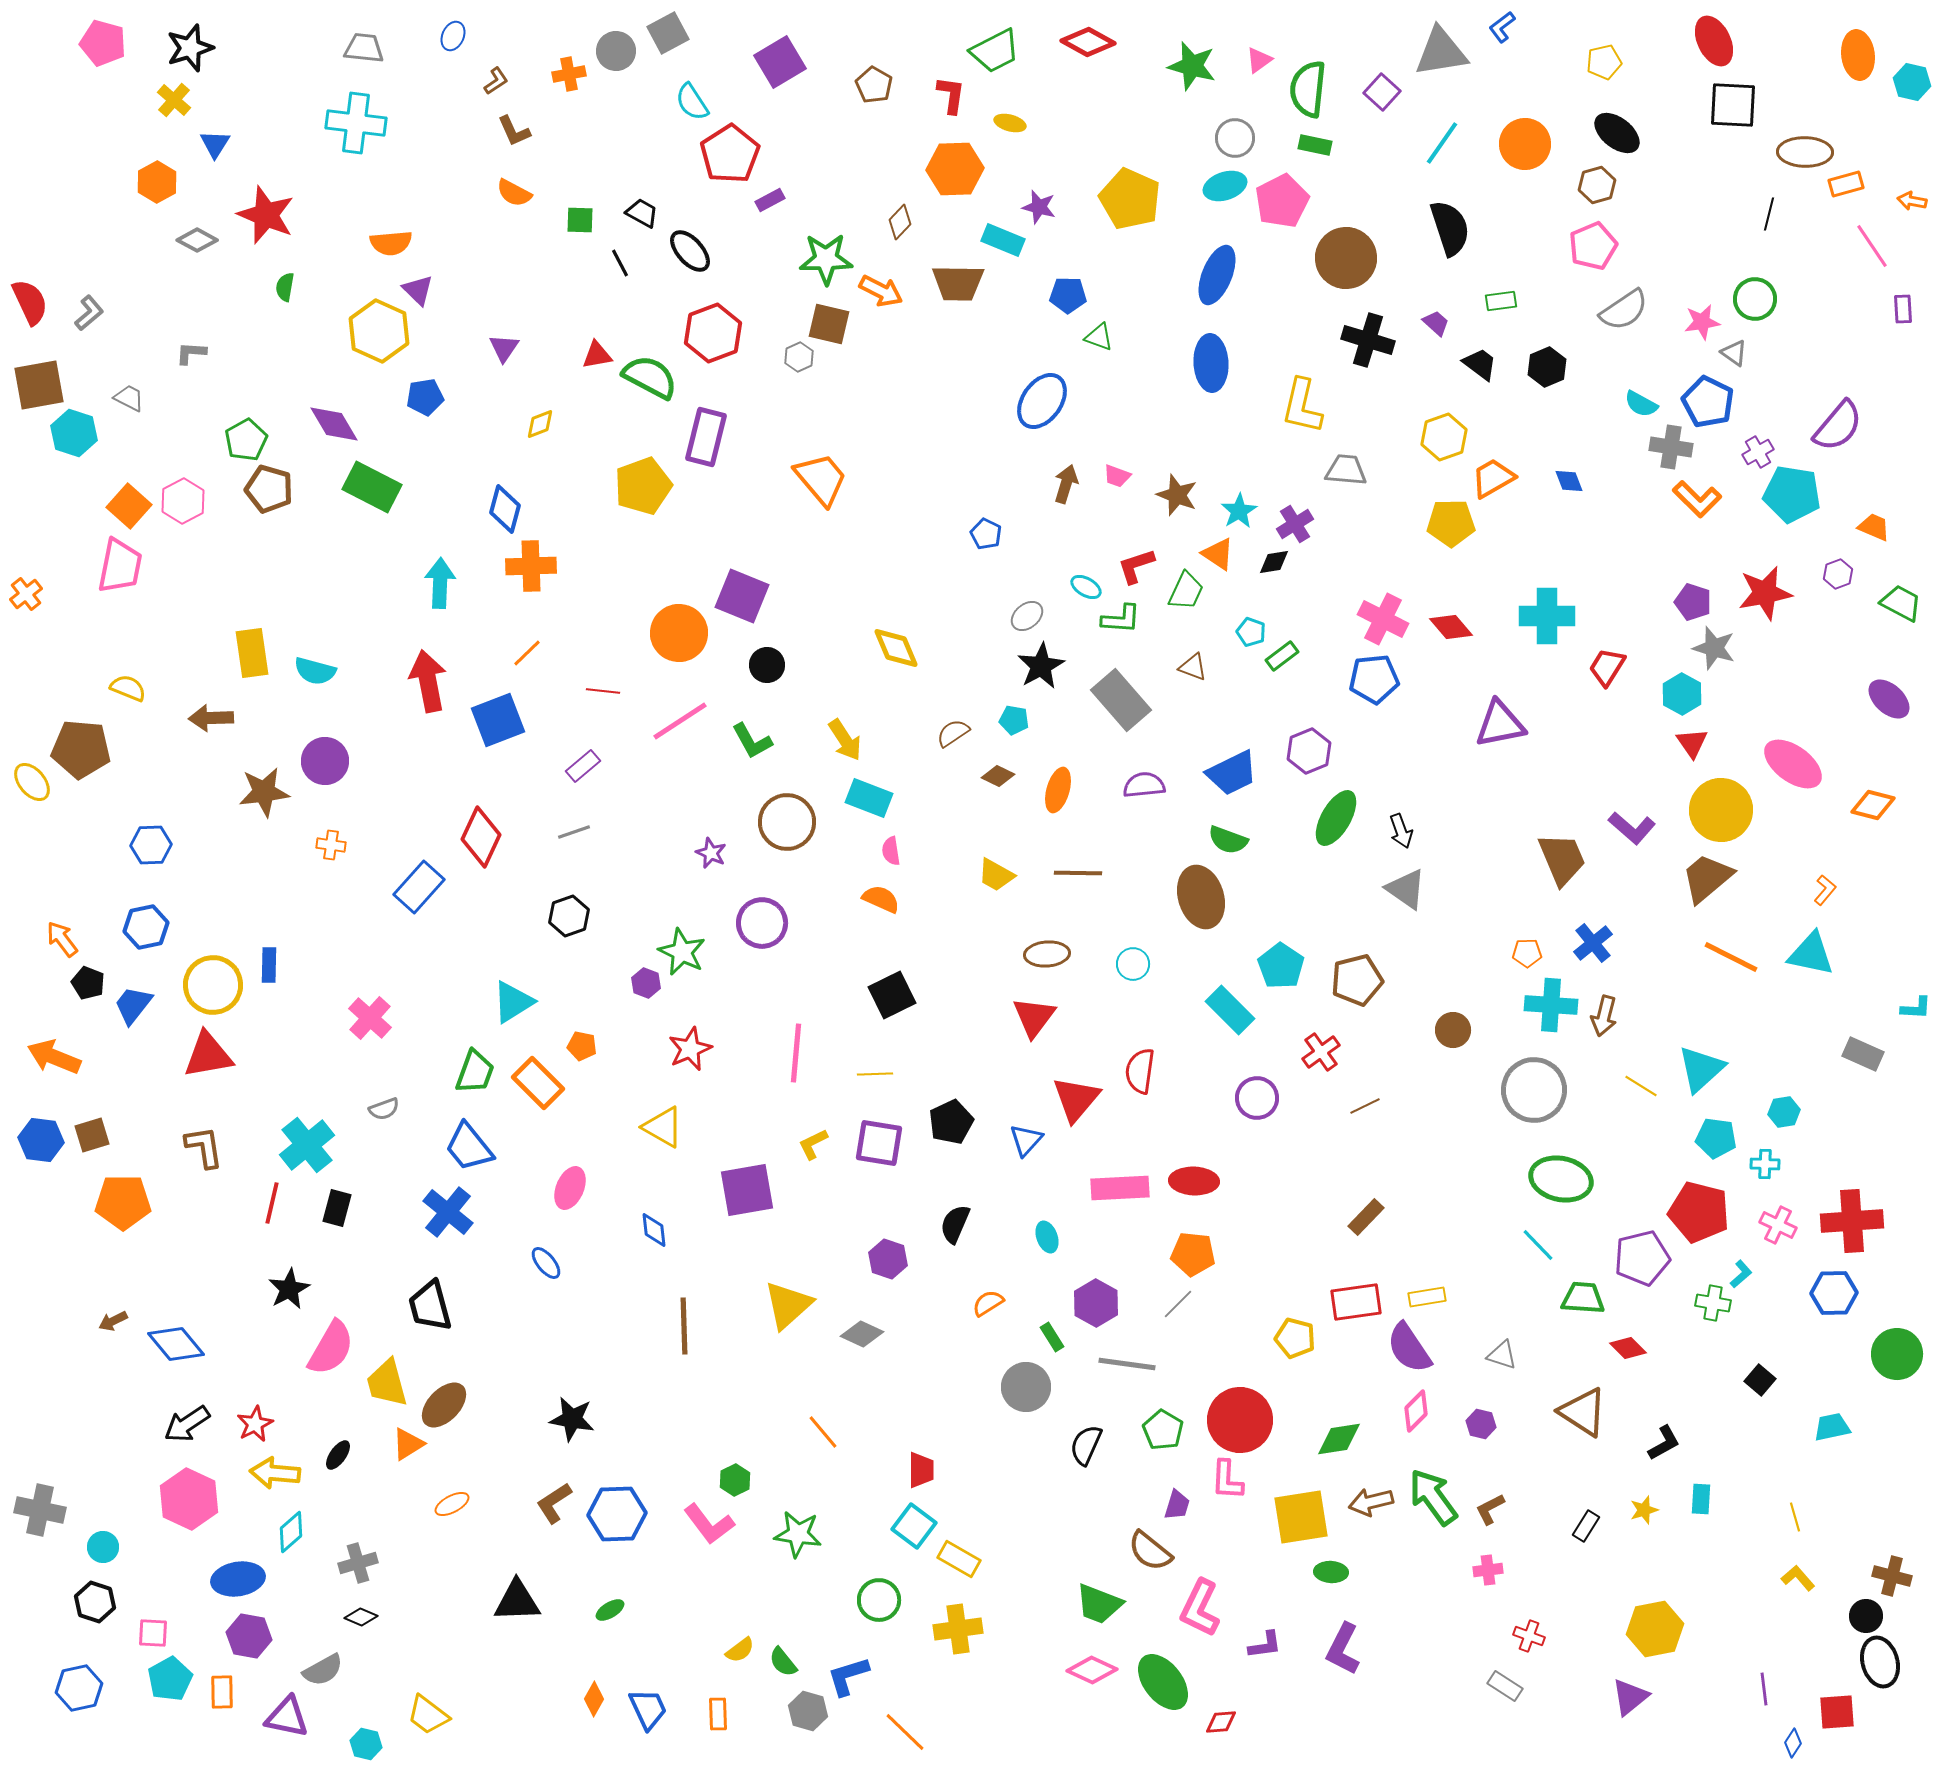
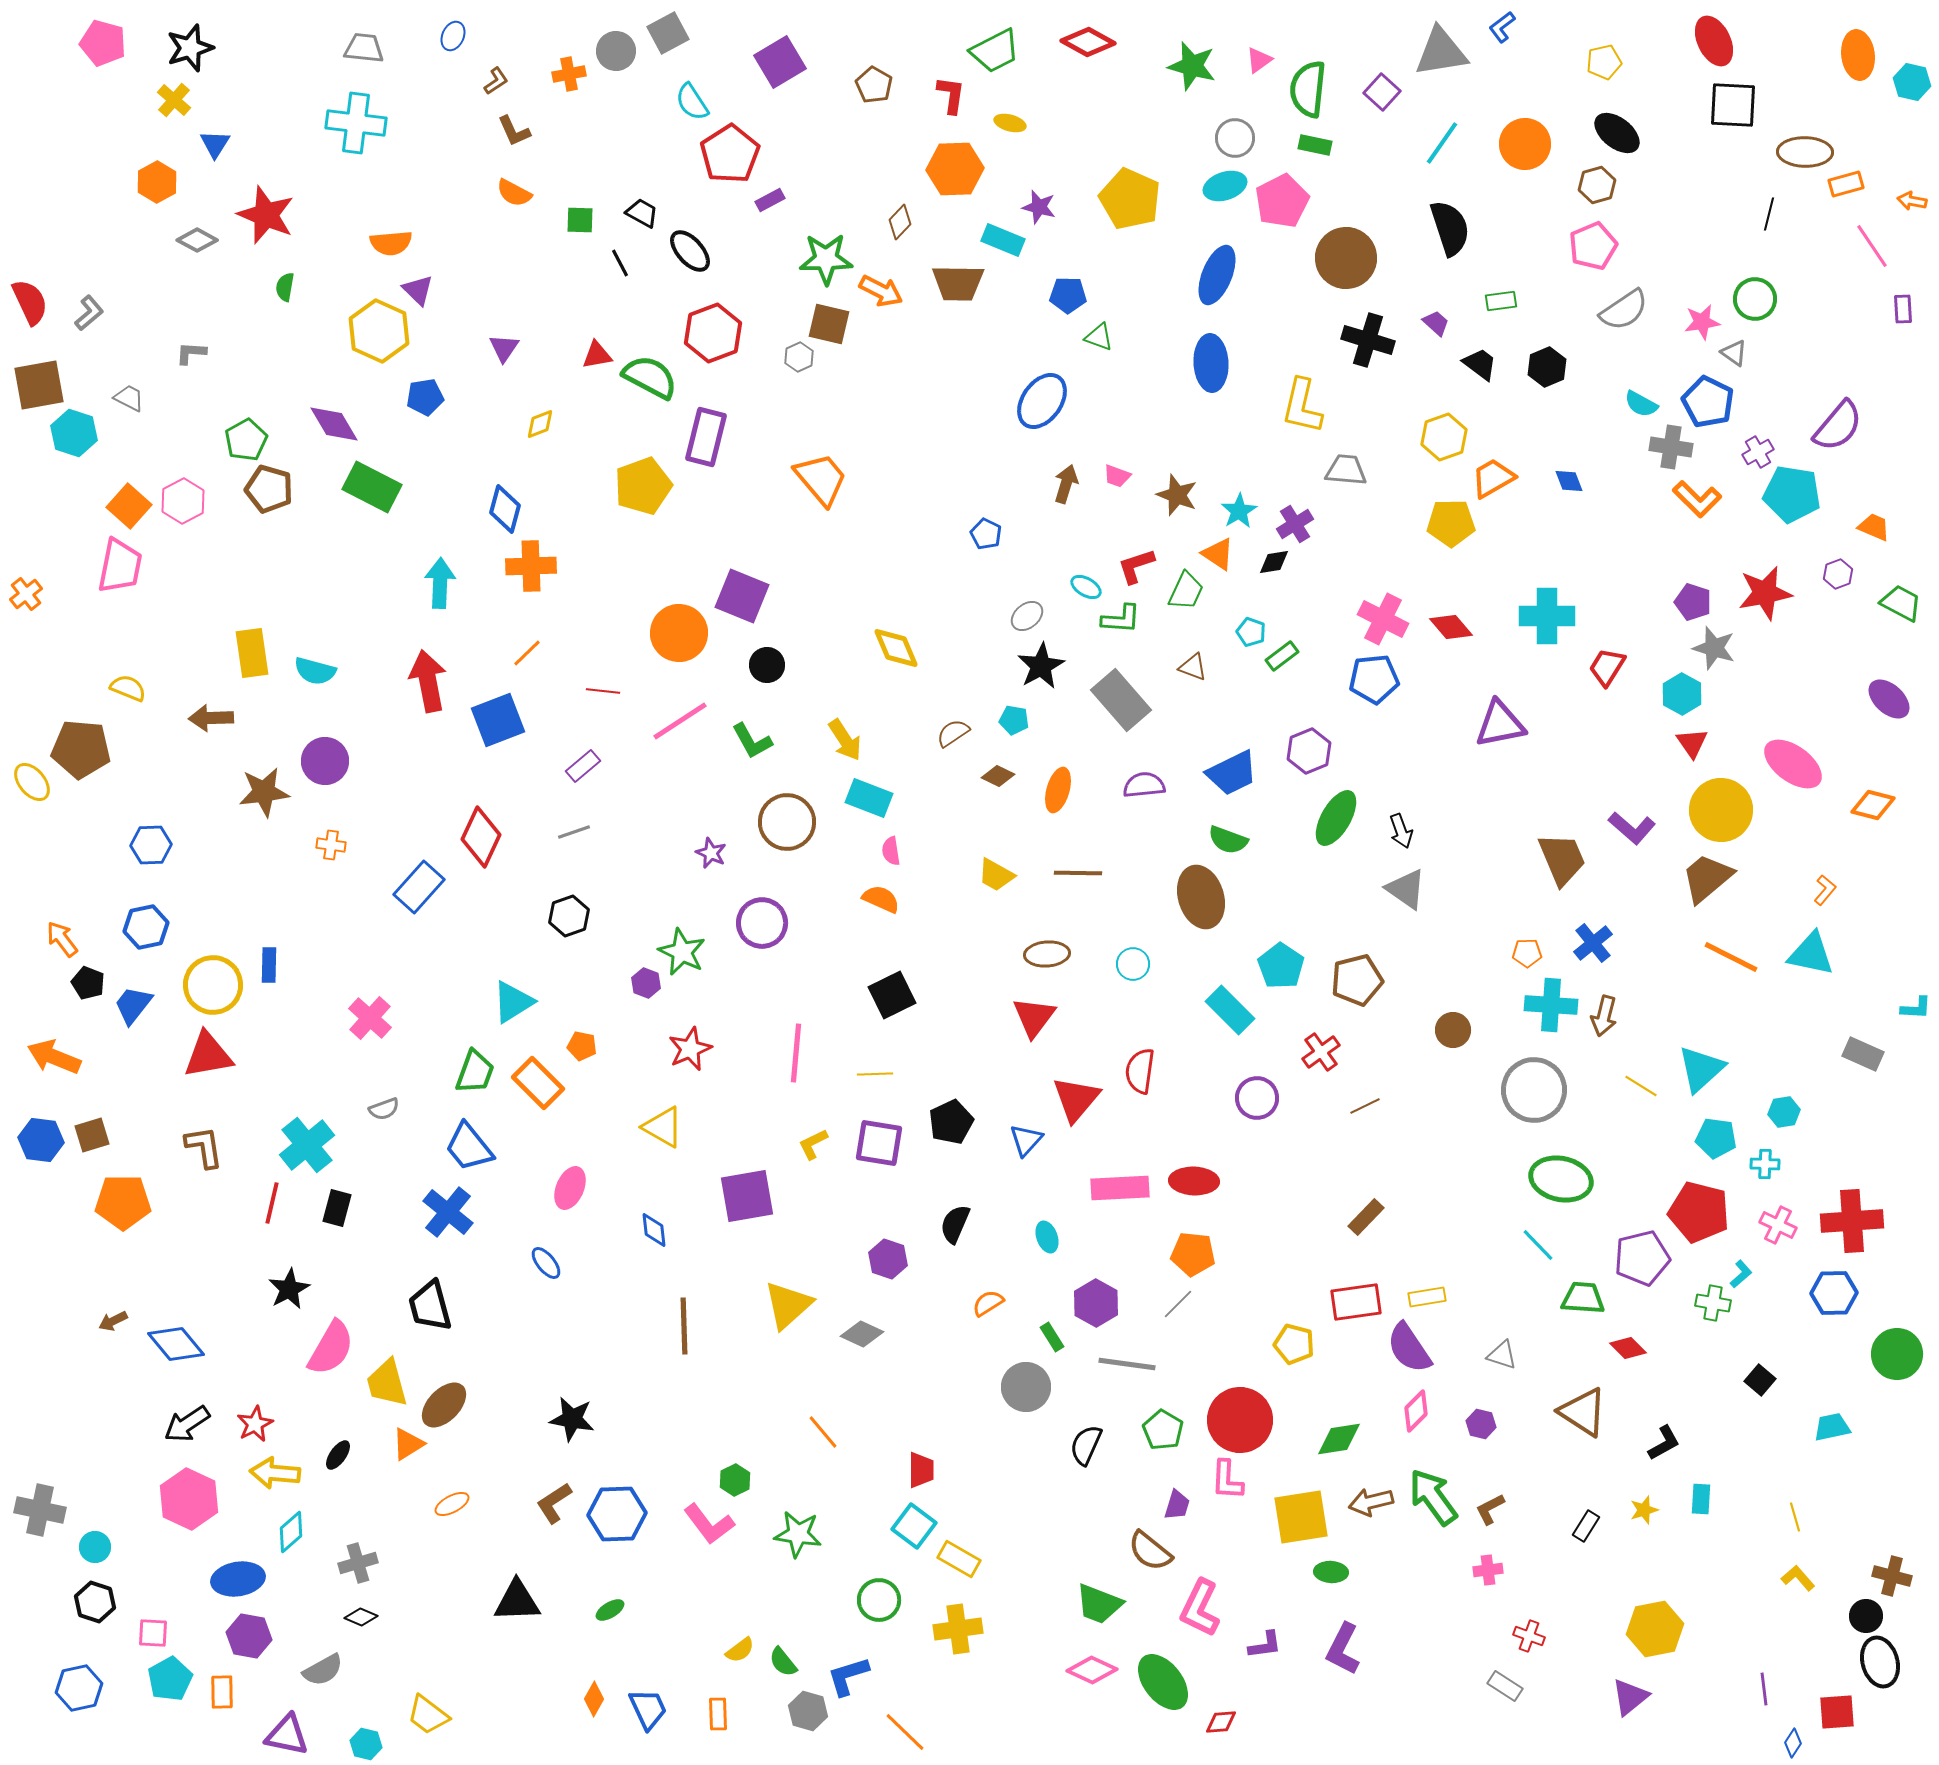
purple square at (747, 1190): moved 6 px down
yellow pentagon at (1295, 1338): moved 1 px left, 6 px down
cyan circle at (103, 1547): moved 8 px left
purple triangle at (287, 1717): moved 18 px down
